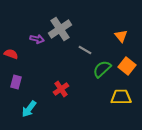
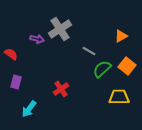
orange triangle: rotated 40 degrees clockwise
gray line: moved 4 px right, 1 px down
red semicircle: rotated 16 degrees clockwise
yellow trapezoid: moved 2 px left
